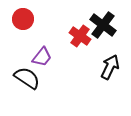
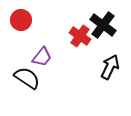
red circle: moved 2 px left, 1 px down
